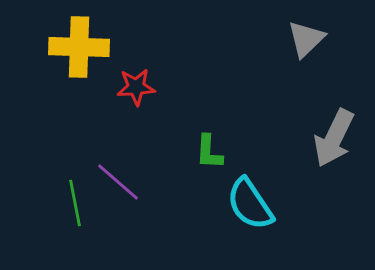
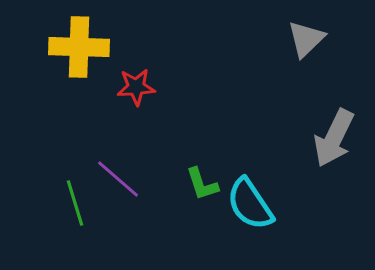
green L-shape: moved 7 px left, 32 px down; rotated 21 degrees counterclockwise
purple line: moved 3 px up
green line: rotated 6 degrees counterclockwise
